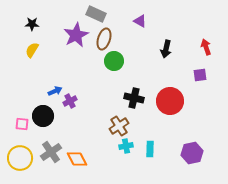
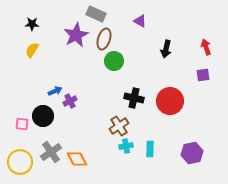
purple square: moved 3 px right
yellow circle: moved 4 px down
